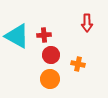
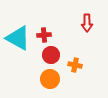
cyan triangle: moved 1 px right, 2 px down
orange cross: moved 3 px left, 1 px down
